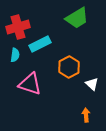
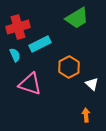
cyan semicircle: rotated 32 degrees counterclockwise
